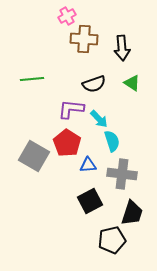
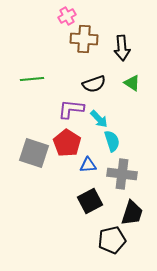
gray square: moved 3 px up; rotated 12 degrees counterclockwise
